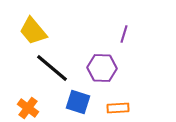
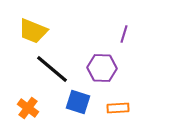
yellow trapezoid: rotated 28 degrees counterclockwise
black line: moved 1 px down
